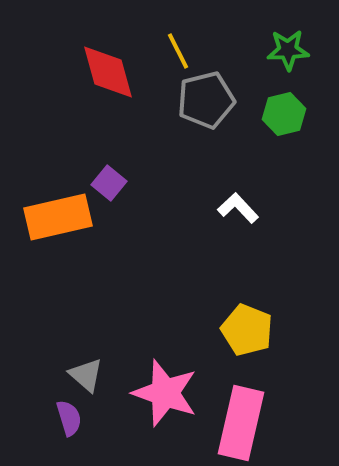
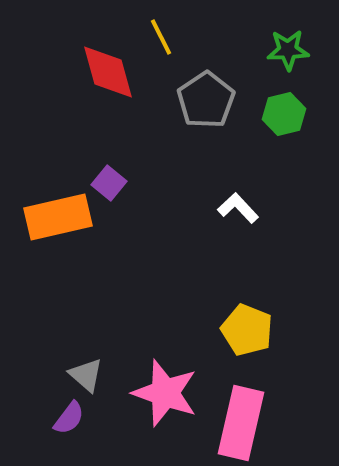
yellow line: moved 17 px left, 14 px up
gray pentagon: rotated 20 degrees counterclockwise
purple semicircle: rotated 54 degrees clockwise
